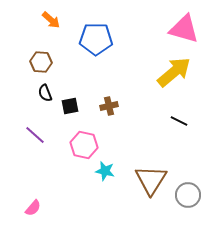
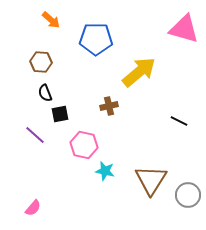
yellow arrow: moved 35 px left
black square: moved 10 px left, 8 px down
